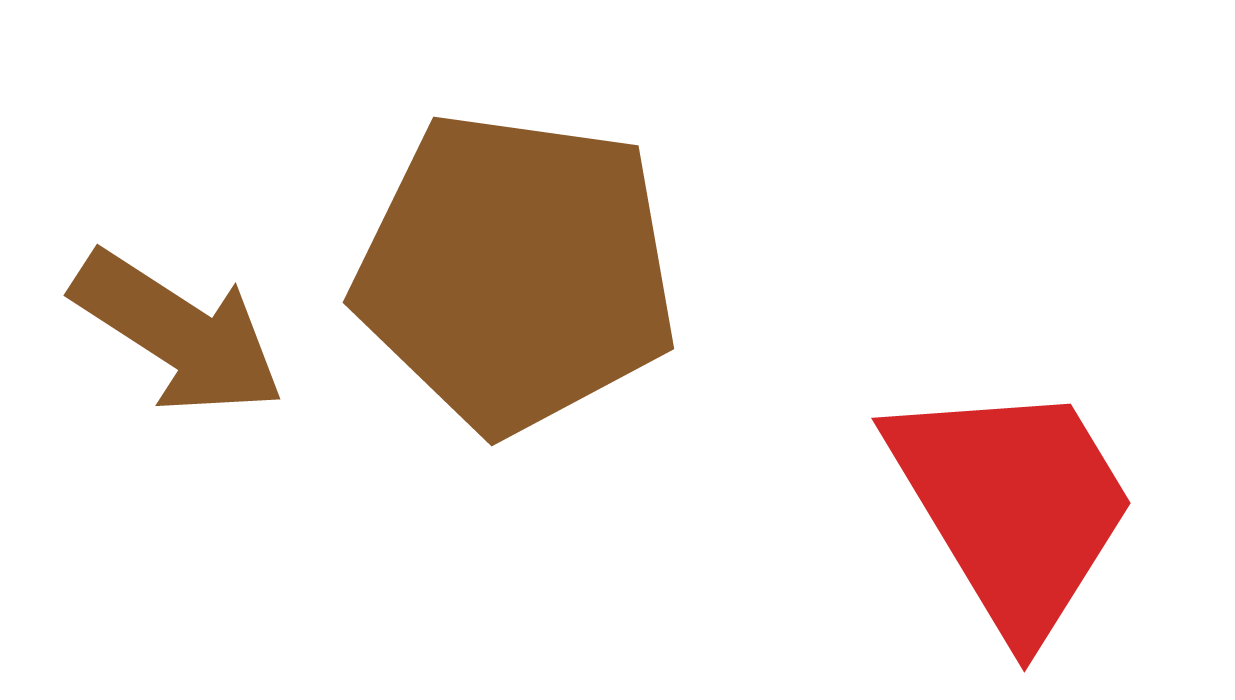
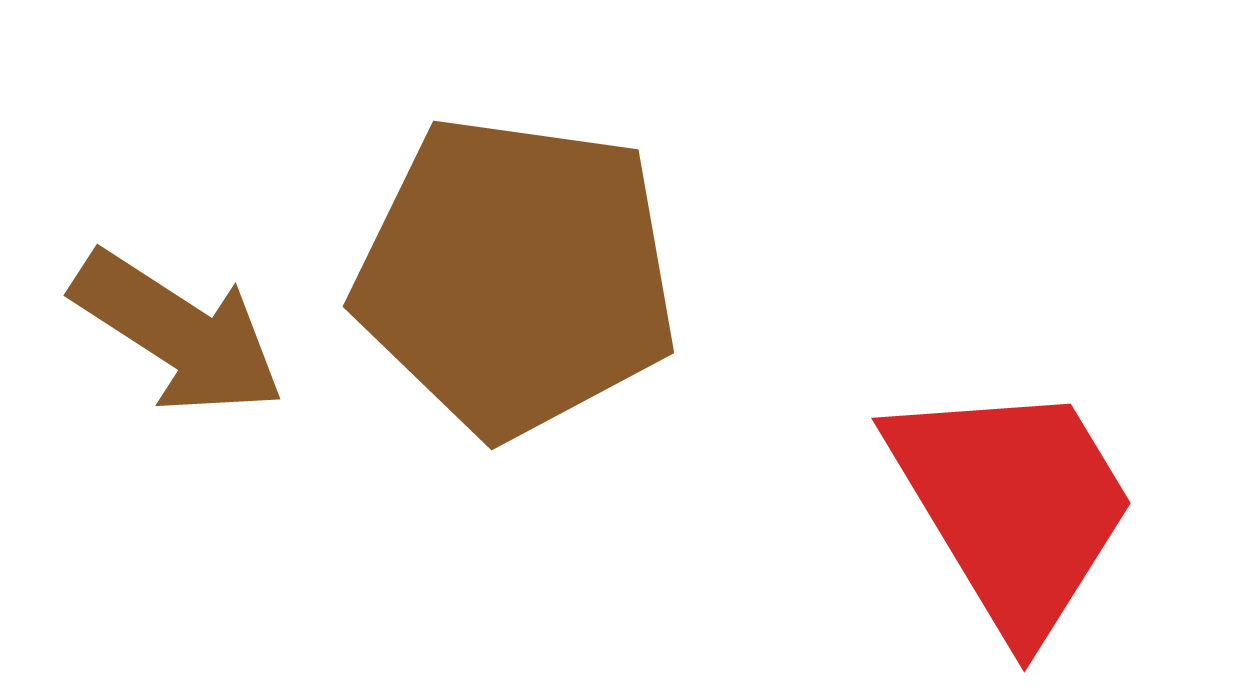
brown pentagon: moved 4 px down
